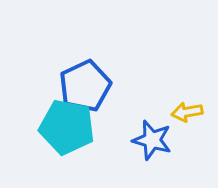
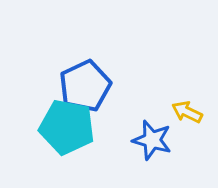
yellow arrow: rotated 36 degrees clockwise
